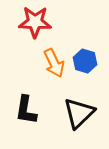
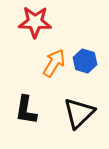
orange arrow: rotated 124 degrees counterclockwise
